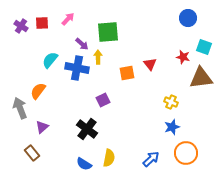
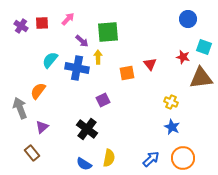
blue circle: moved 1 px down
purple arrow: moved 3 px up
blue star: rotated 28 degrees counterclockwise
orange circle: moved 3 px left, 5 px down
